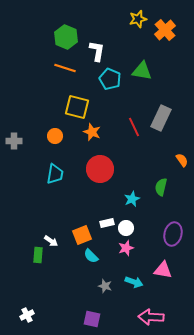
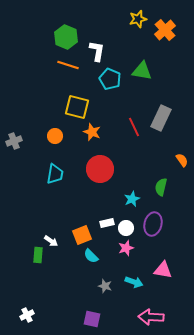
orange line: moved 3 px right, 3 px up
gray cross: rotated 21 degrees counterclockwise
purple ellipse: moved 20 px left, 10 px up
